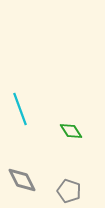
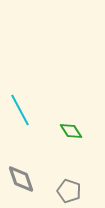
cyan line: moved 1 px down; rotated 8 degrees counterclockwise
gray diamond: moved 1 px left, 1 px up; rotated 8 degrees clockwise
